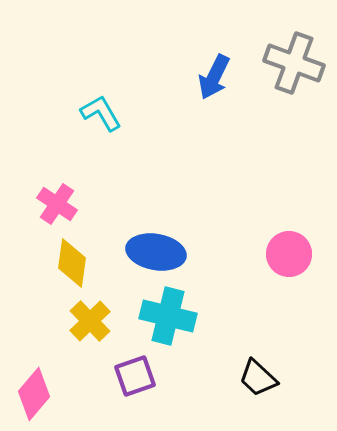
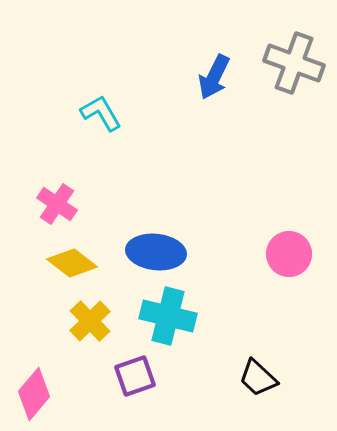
blue ellipse: rotated 4 degrees counterclockwise
yellow diamond: rotated 60 degrees counterclockwise
